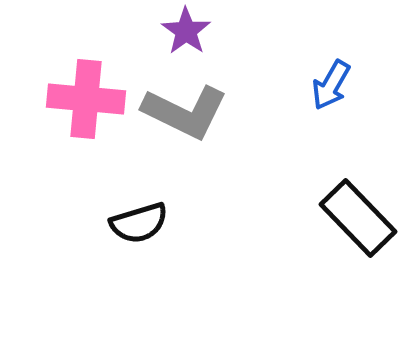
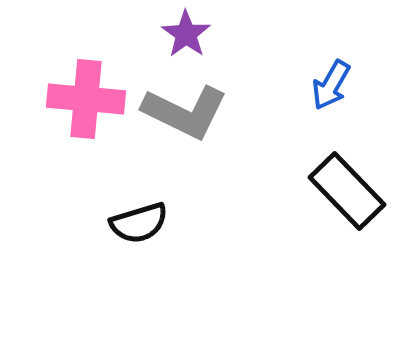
purple star: moved 3 px down
black rectangle: moved 11 px left, 27 px up
